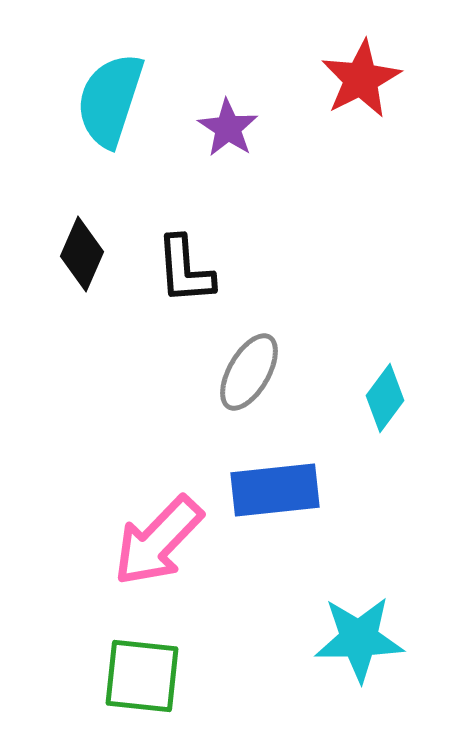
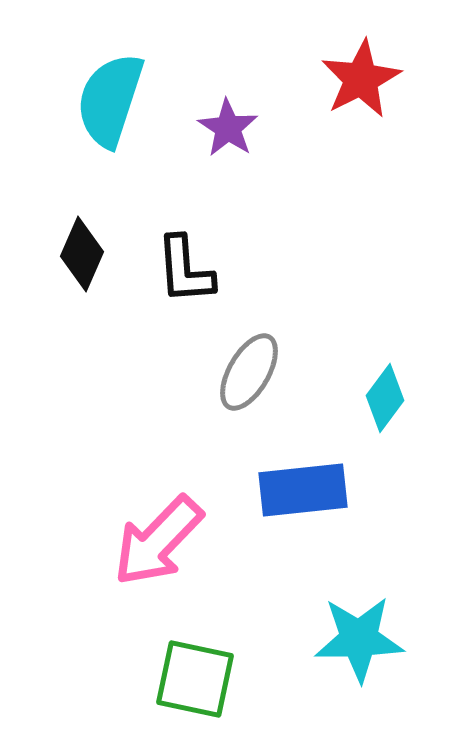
blue rectangle: moved 28 px right
green square: moved 53 px right, 3 px down; rotated 6 degrees clockwise
